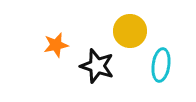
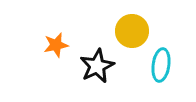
yellow circle: moved 2 px right
black star: rotated 28 degrees clockwise
